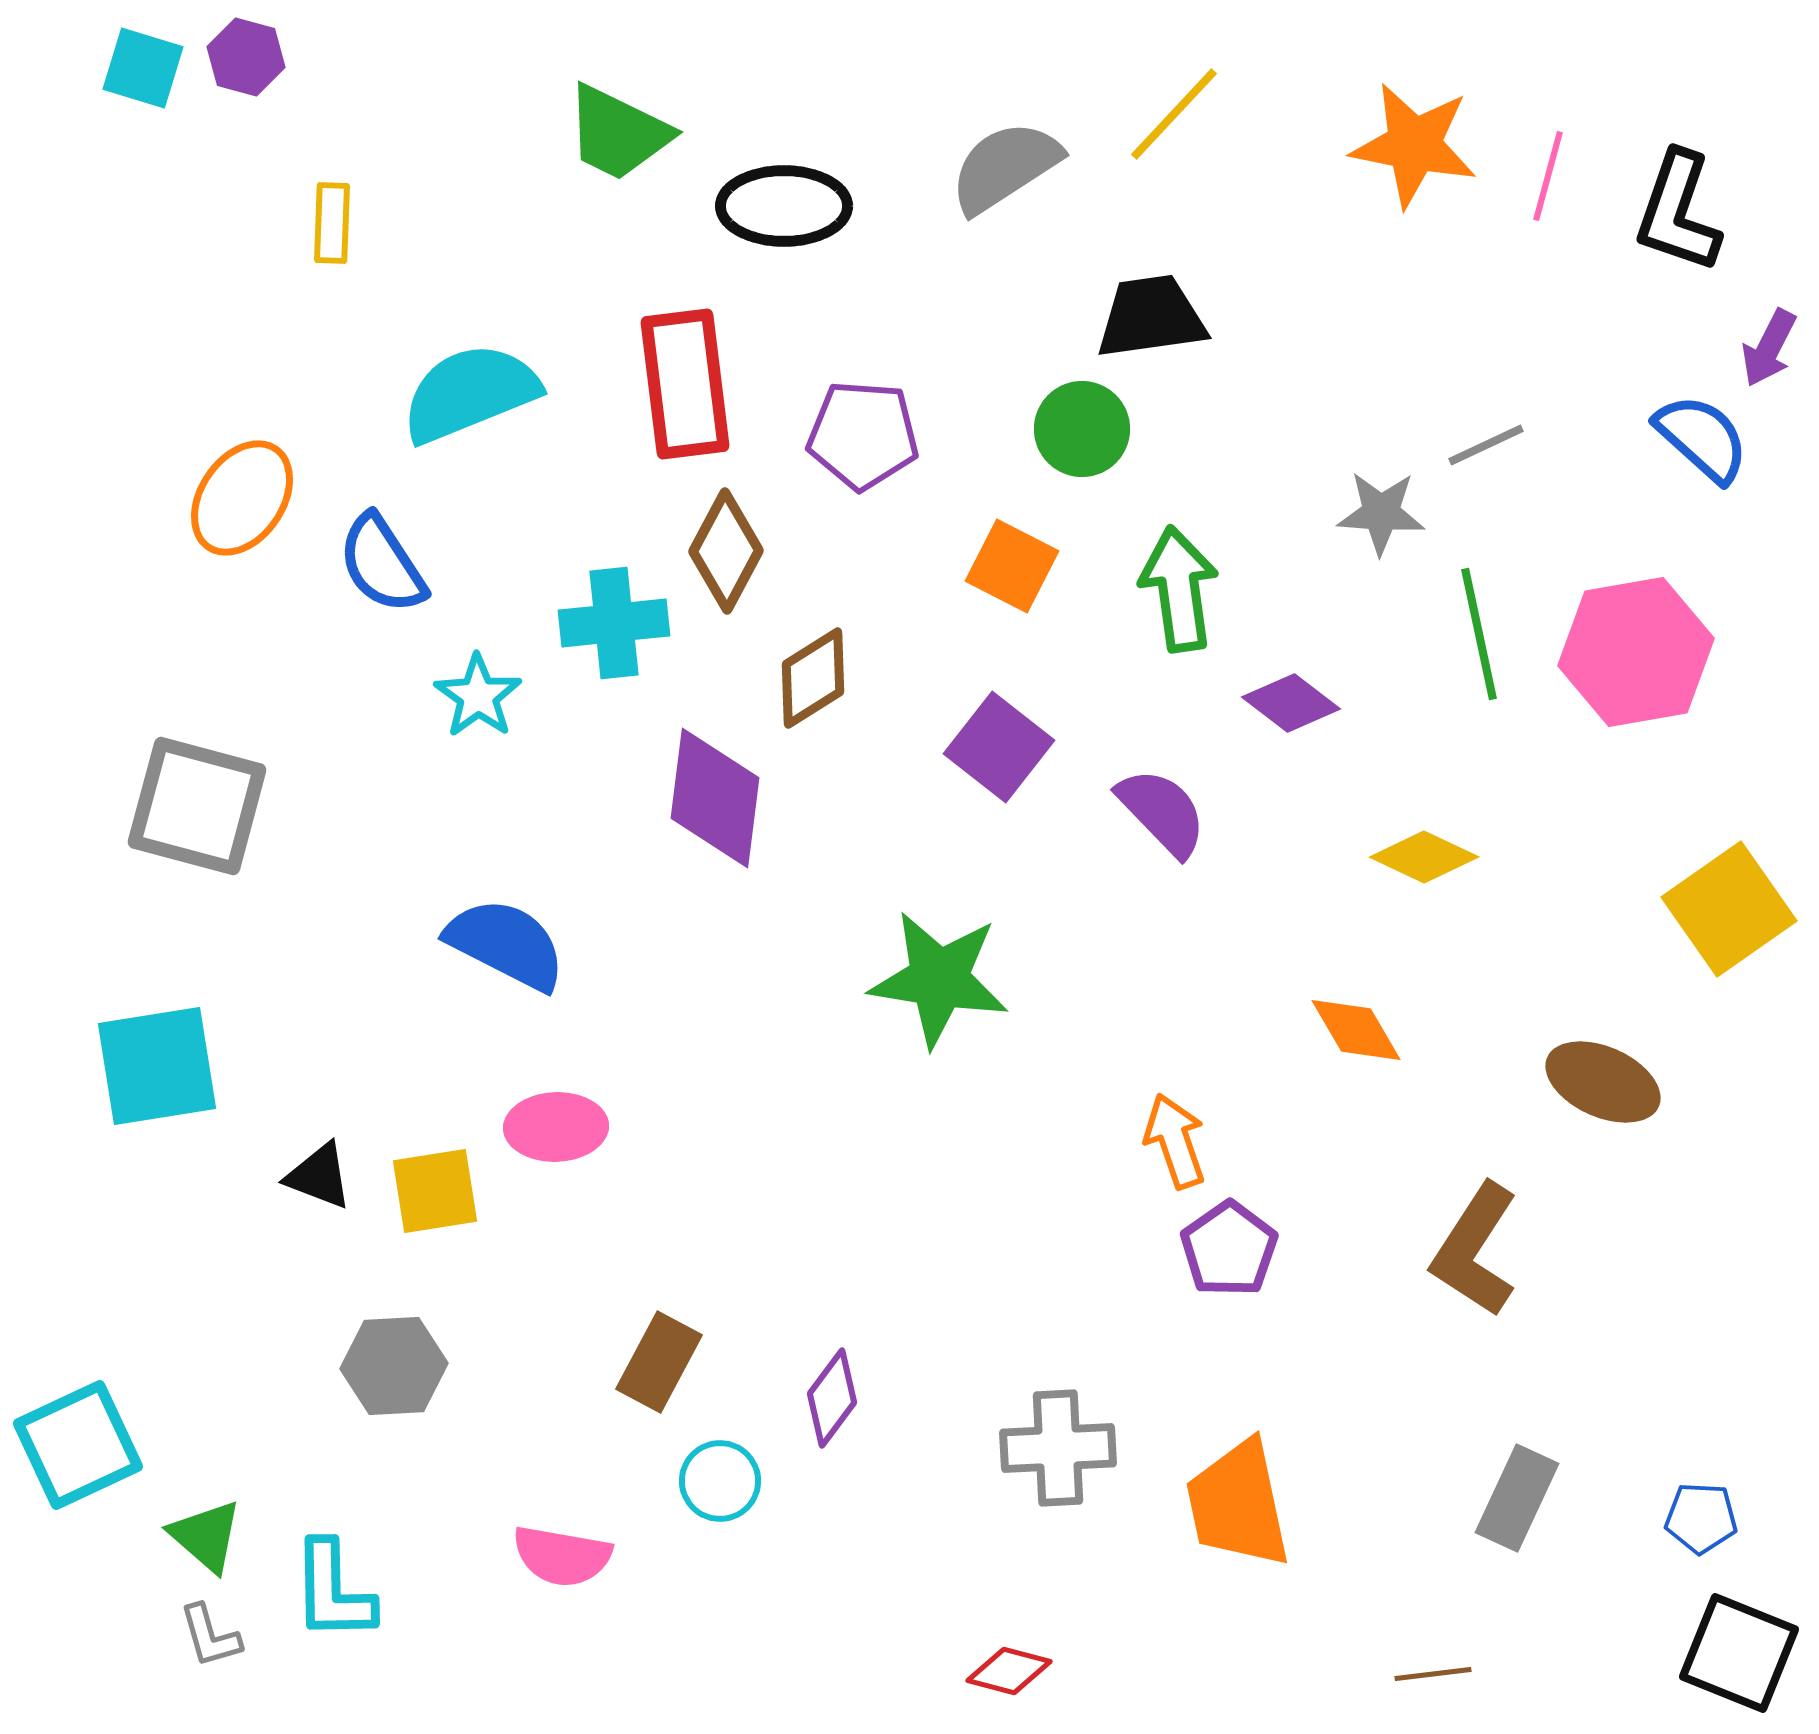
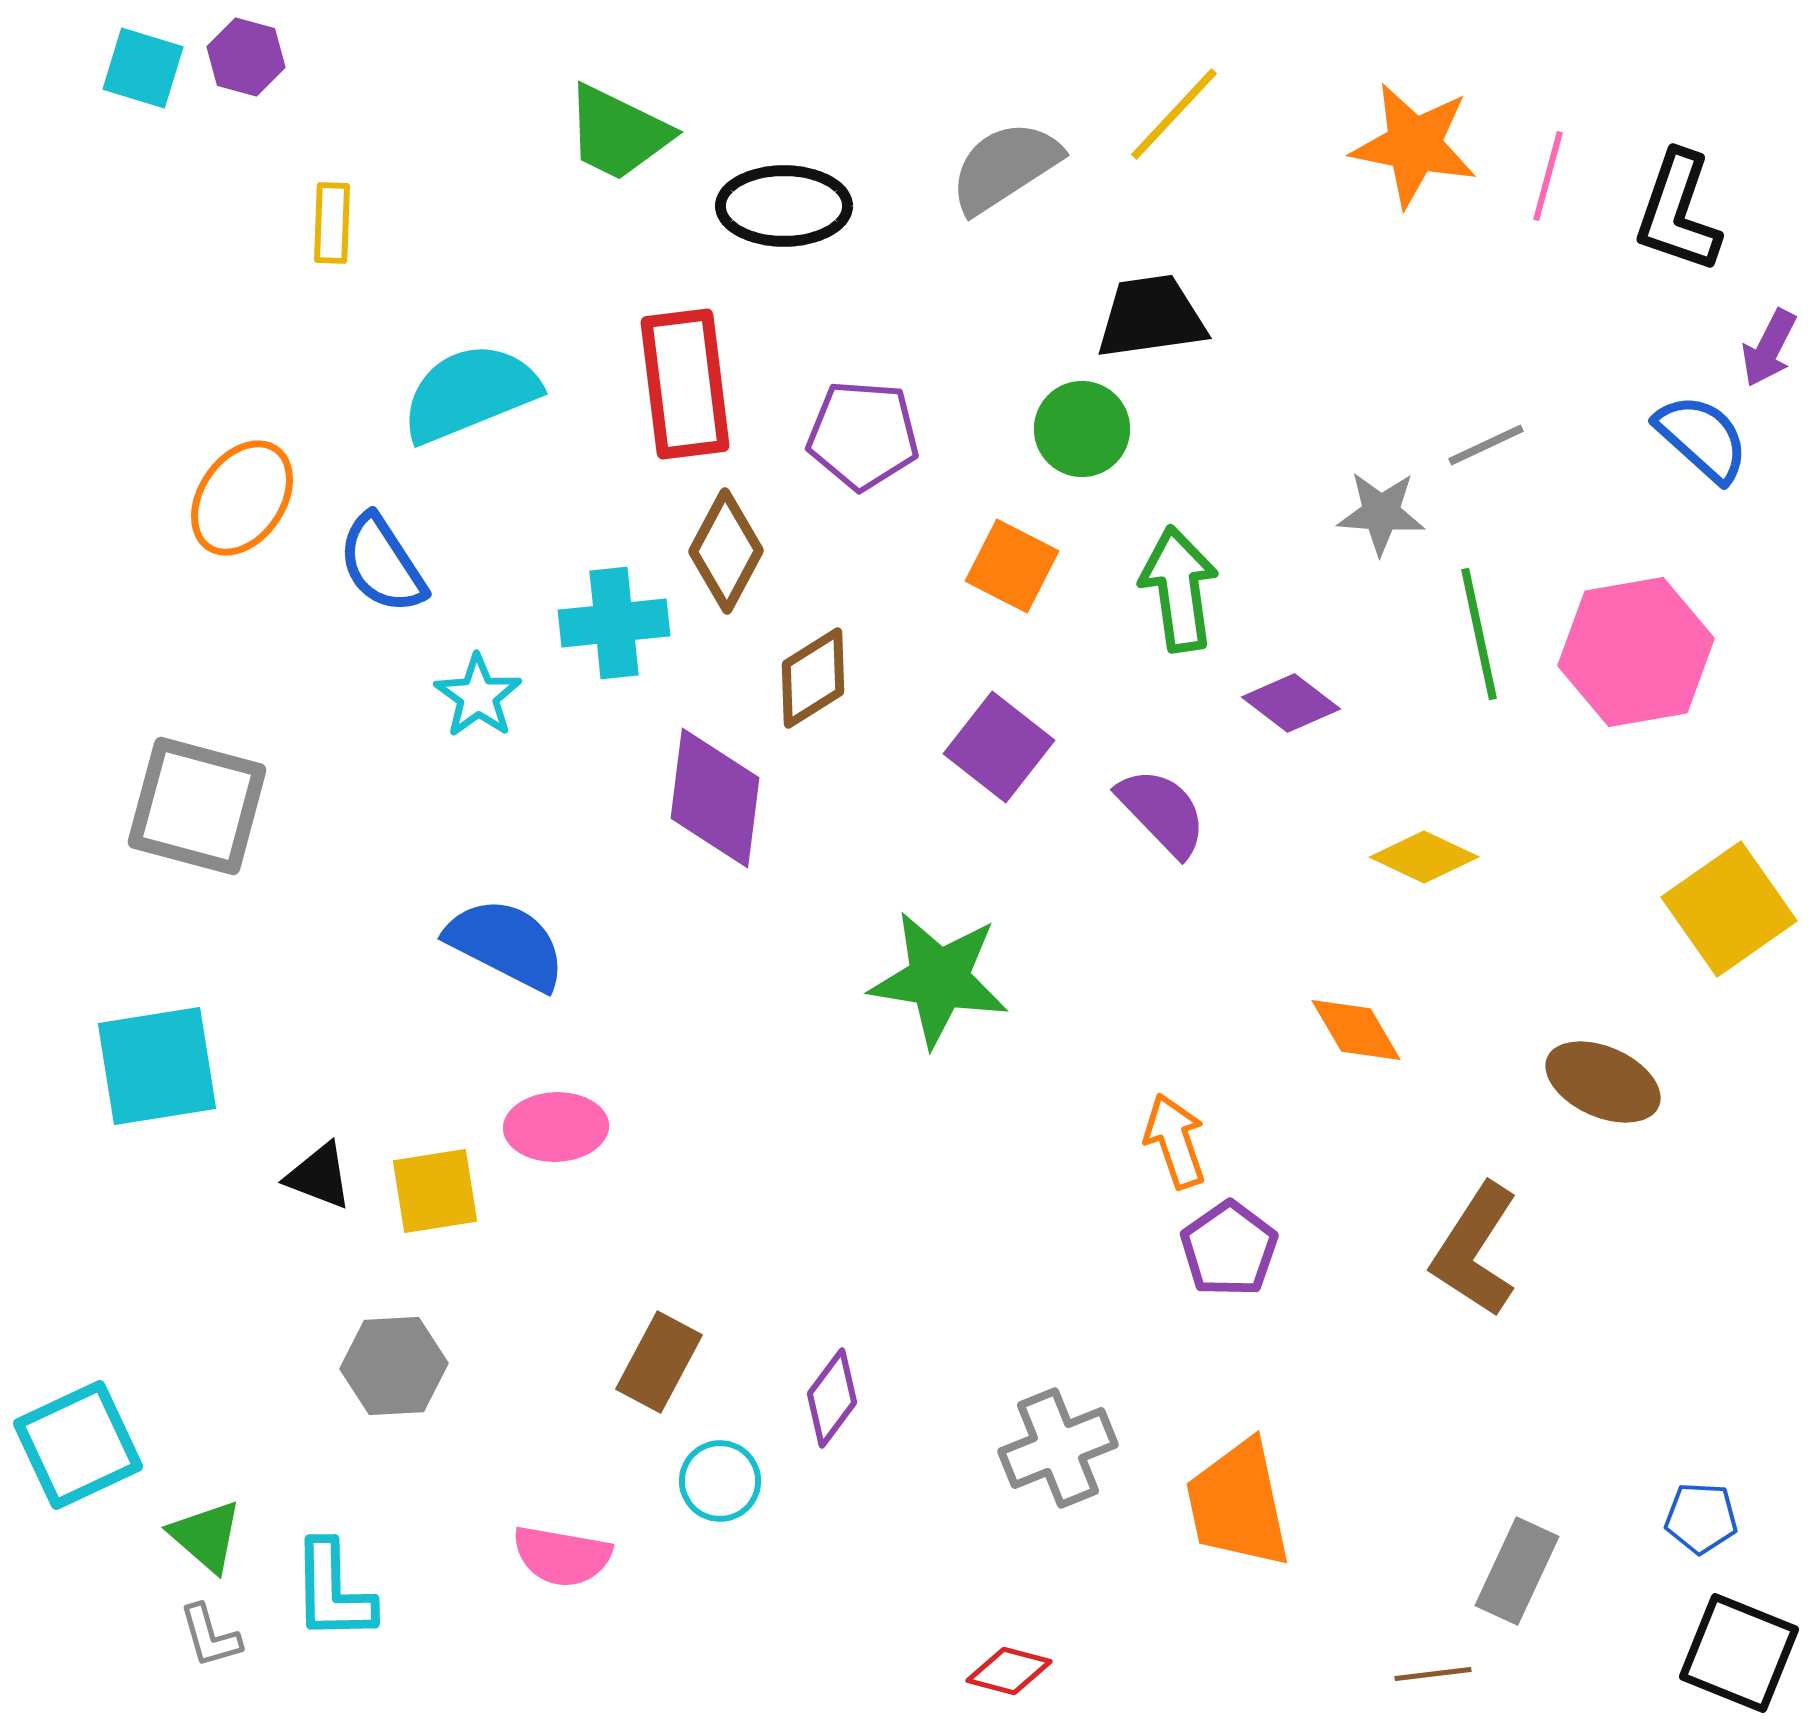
gray cross at (1058, 1448): rotated 19 degrees counterclockwise
gray rectangle at (1517, 1498): moved 73 px down
